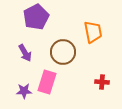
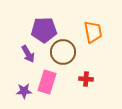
purple pentagon: moved 8 px right, 13 px down; rotated 25 degrees clockwise
purple arrow: moved 3 px right, 1 px down
red cross: moved 16 px left, 3 px up
